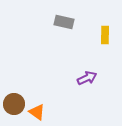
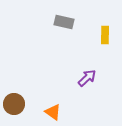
purple arrow: rotated 18 degrees counterclockwise
orange triangle: moved 16 px right
